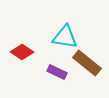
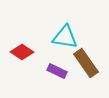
brown rectangle: moved 1 px left; rotated 16 degrees clockwise
purple rectangle: moved 1 px up
